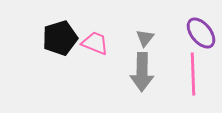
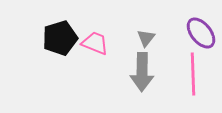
gray triangle: moved 1 px right
